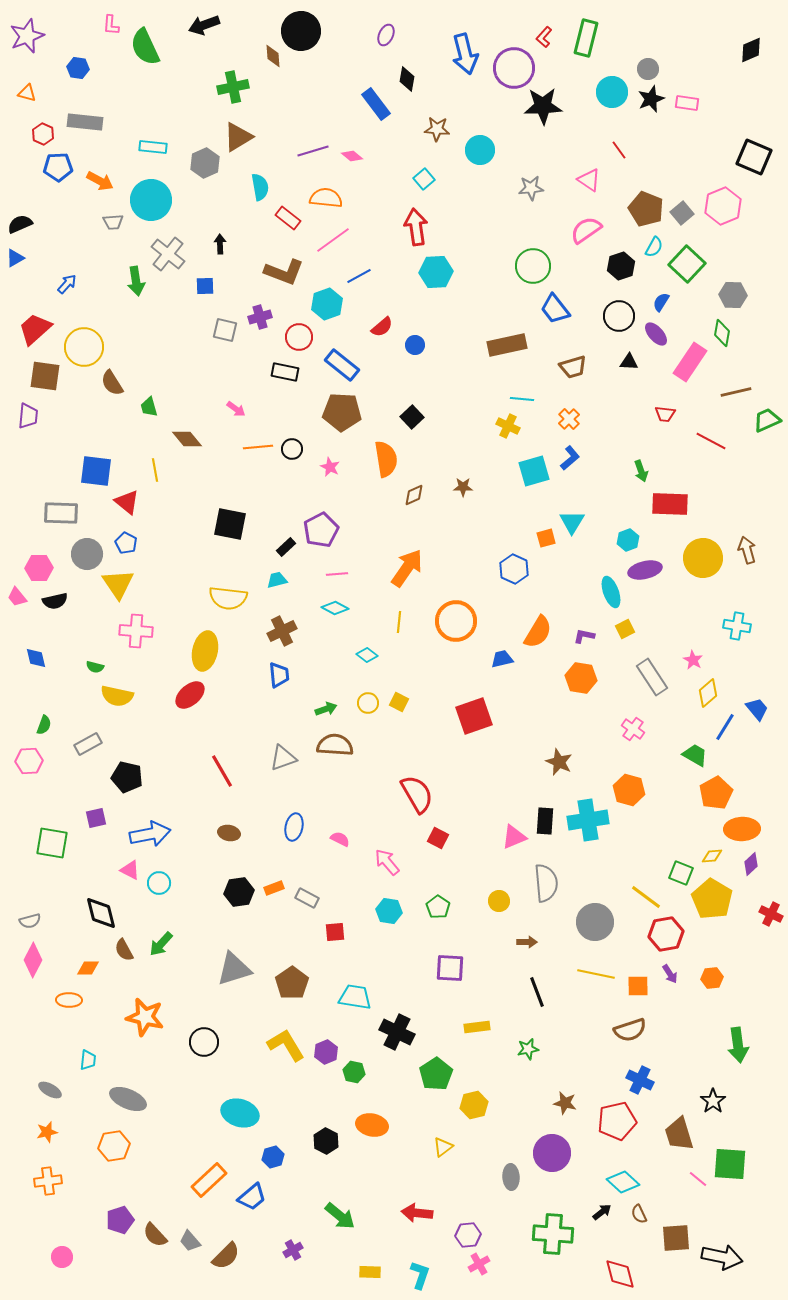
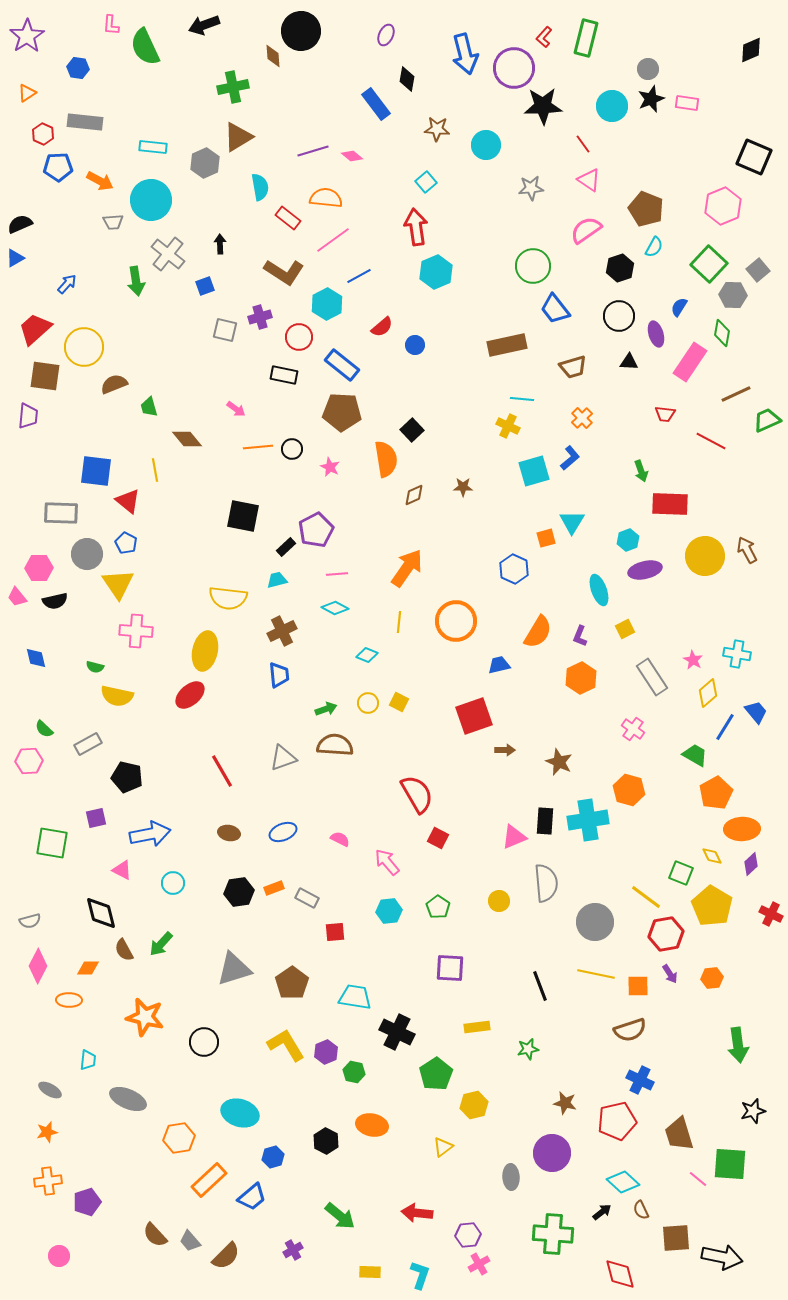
purple star at (27, 36): rotated 12 degrees counterclockwise
cyan circle at (612, 92): moved 14 px down
orange triangle at (27, 93): rotated 48 degrees counterclockwise
cyan circle at (480, 150): moved 6 px right, 5 px up
red line at (619, 150): moved 36 px left, 6 px up
cyan square at (424, 179): moved 2 px right, 3 px down
gray square at (682, 213): moved 76 px right, 57 px down
green square at (687, 264): moved 22 px right
black hexagon at (621, 266): moved 1 px left, 2 px down
brown L-shape at (284, 272): rotated 12 degrees clockwise
cyan hexagon at (436, 272): rotated 20 degrees counterclockwise
blue square at (205, 286): rotated 18 degrees counterclockwise
blue semicircle at (661, 302): moved 18 px right, 5 px down
cyan hexagon at (327, 304): rotated 8 degrees counterclockwise
purple ellipse at (656, 334): rotated 25 degrees clockwise
black rectangle at (285, 372): moved 1 px left, 3 px down
brown semicircle at (112, 383): moved 2 px right, 1 px down; rotated 100 degrees clockwise
brown line at (736, 392): moved 2 px down; rotated 12 degrees counterclockwise
black square at (412, 417): moved 13 px down
orange cross at (569, 419): moved 13 px right, 1 px up
red triangle at (127, 502): moved 1 px right, 1 px up
black square at (230, 524): moved 13 px right, 8 px up
purple pentagon at (321, 530): moved 5 px left
brown arrow at (747, 550): rotated 12 degrees counterclockwise
yellow circle at (703, 558): moved 2 px right, 2 px up
cyan ellipse at (611, 592): moved 12 px left, 2 px up
cyan cross at (737, 626): moved 28 px down
purple L-shape at (584, 636): moved 4 px left; rotated 80 degrees counterclockwise
cyan diamond at (367, 655): rotated 15 degrees counterclockwise
blue trapezoid at (502, 659): moved 3 px left, 6 px down
orange hexagon at (581, 678): rotated 24 degrees clockwise
blue trapezoid at (757, 709): moved 1 px left, 3 px down
green semicircle at (44, 725): moved 4 px down; rotated 114 degrees clockwise
blue ellipse at (294, 827): moved 11 px left, 5 px down; rotated 56 degrees clockwise
yellow diamond at (712, 856): rotated 70 degrees clockwise
pink triangle at (130, 870): moved 8 px left
cyan circle at (159, 883): moved 14 px right
yellow pentagon at (712, 899): moved 7 px down
cyan hexagon at (389, 911): rotated 15 degrees counterclockwise
brown arrow at (527, 942): moved 22 px left, 192 px up
pink diamond at (33, 960): moved 5 px right, 6 px down
black line at (537, 992): moved 3 px right, 6 px up
black star at (713, 1101): moved 40 px right, 10 px down; rotated 20 degrees clockwise
orange hexagon at (114, 1146): moved 65 px right, 8 px up
brown semicircle at (639, 1214): moved 2 px right, 4 px up
purple pentagon at (120, 1220): moved 33 px left, 18 px up
pink circle at (62, 1257): moved 3 px left, 1 px up
